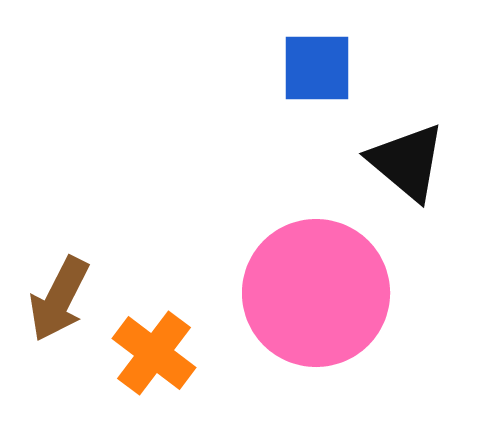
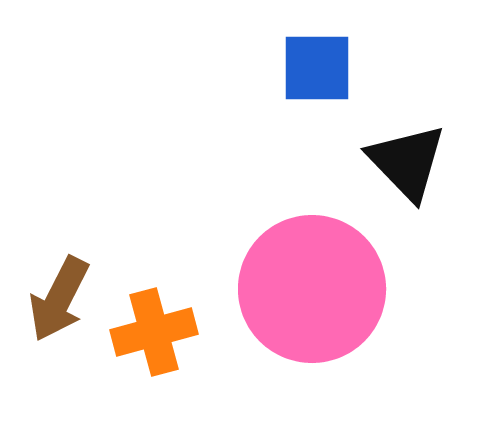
black triangle: rotated 6 degrees clockwise
pink circle: moved 4 px left, 4 px up
orange cross: moved 21 px up; rotated 38 degrees clockwise
